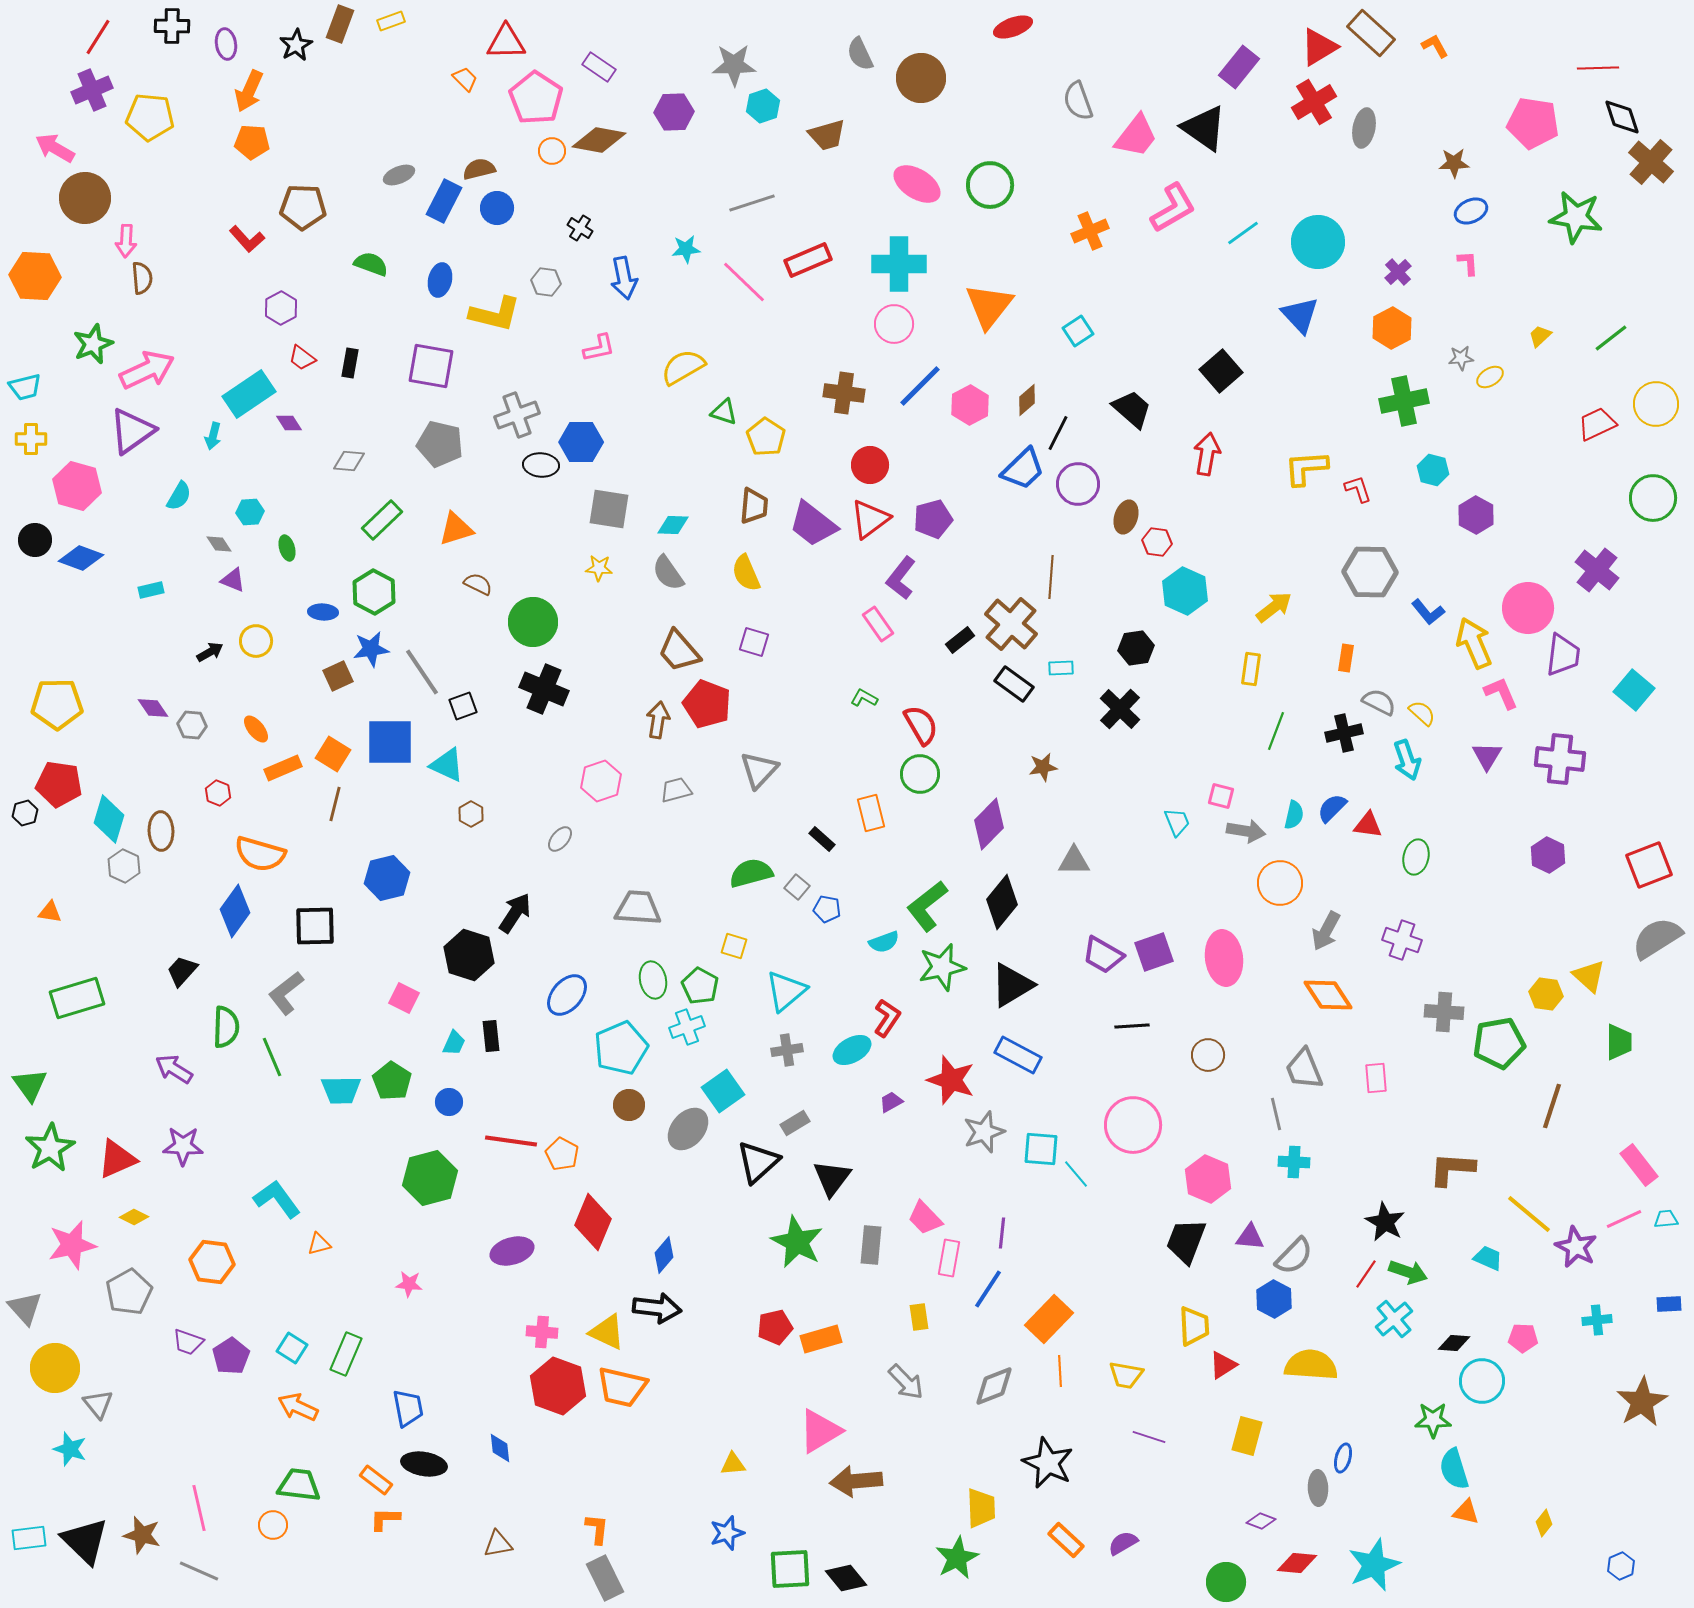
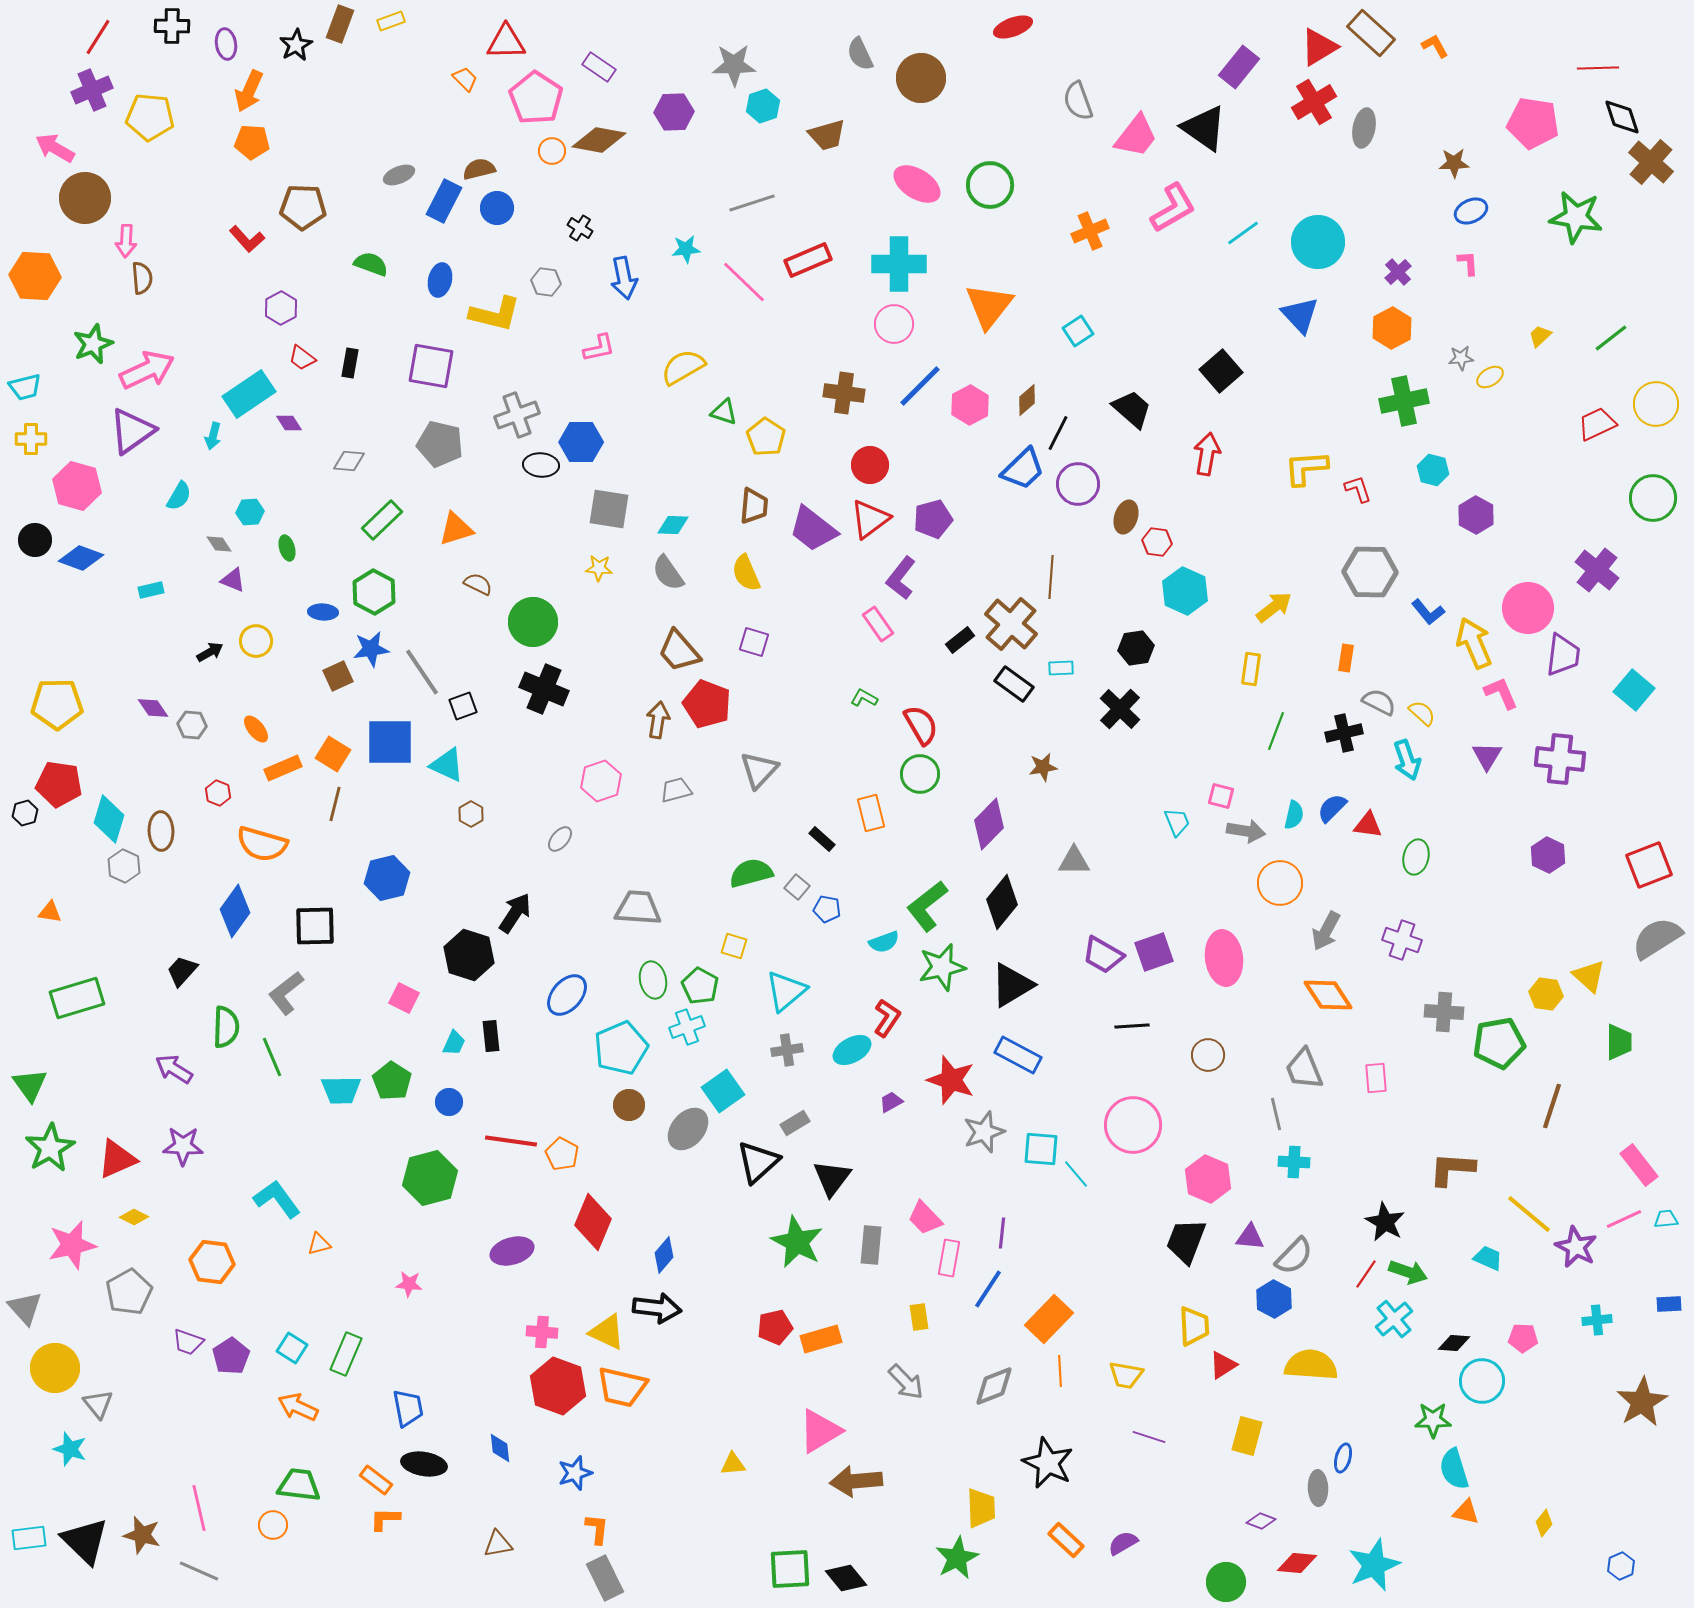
purple trapezoid at (813, 524): moved 5 px down
orange semicircle at (260, 854): moved 2 px right, 10 px up
blue star at (727, 1533): moved 152 px left, 60 px up
